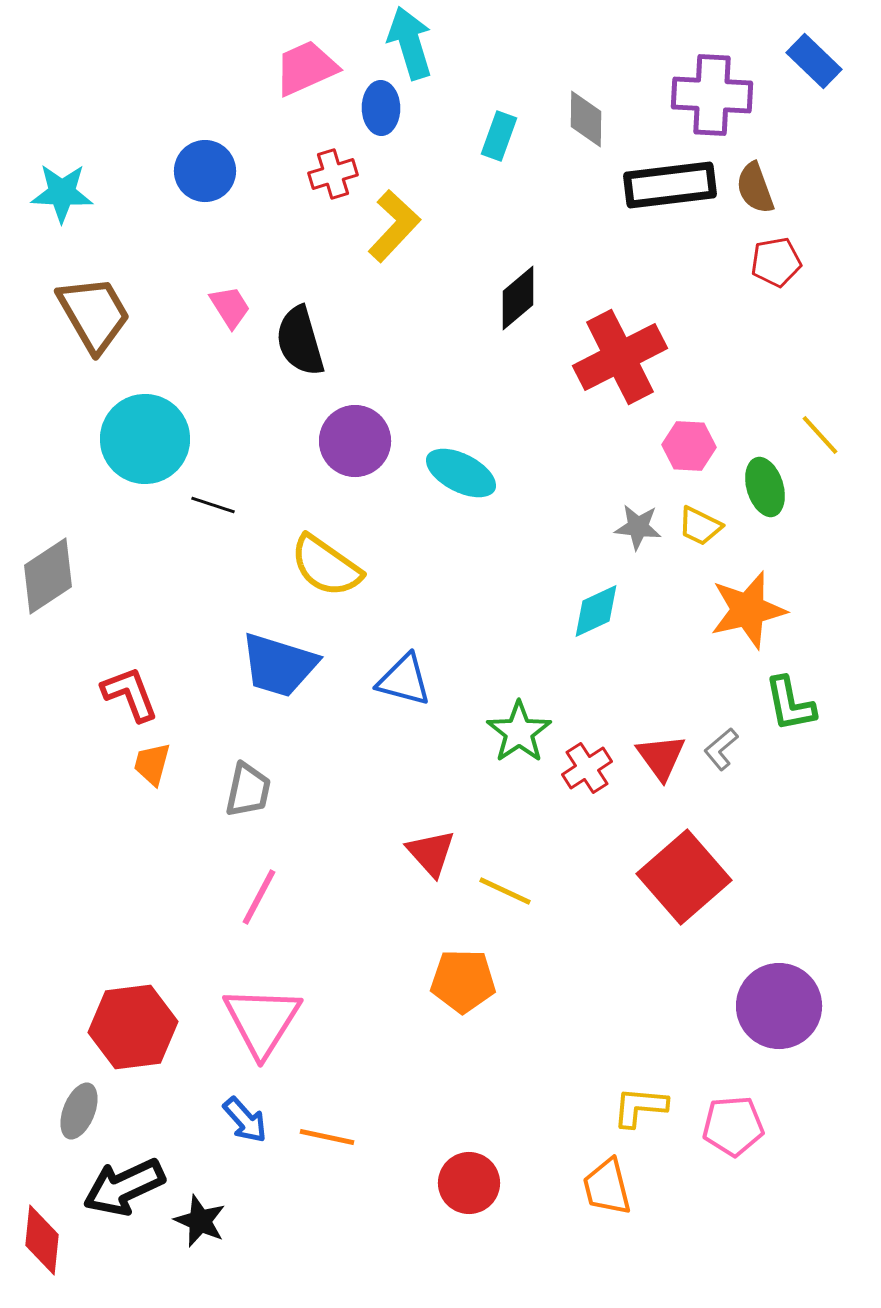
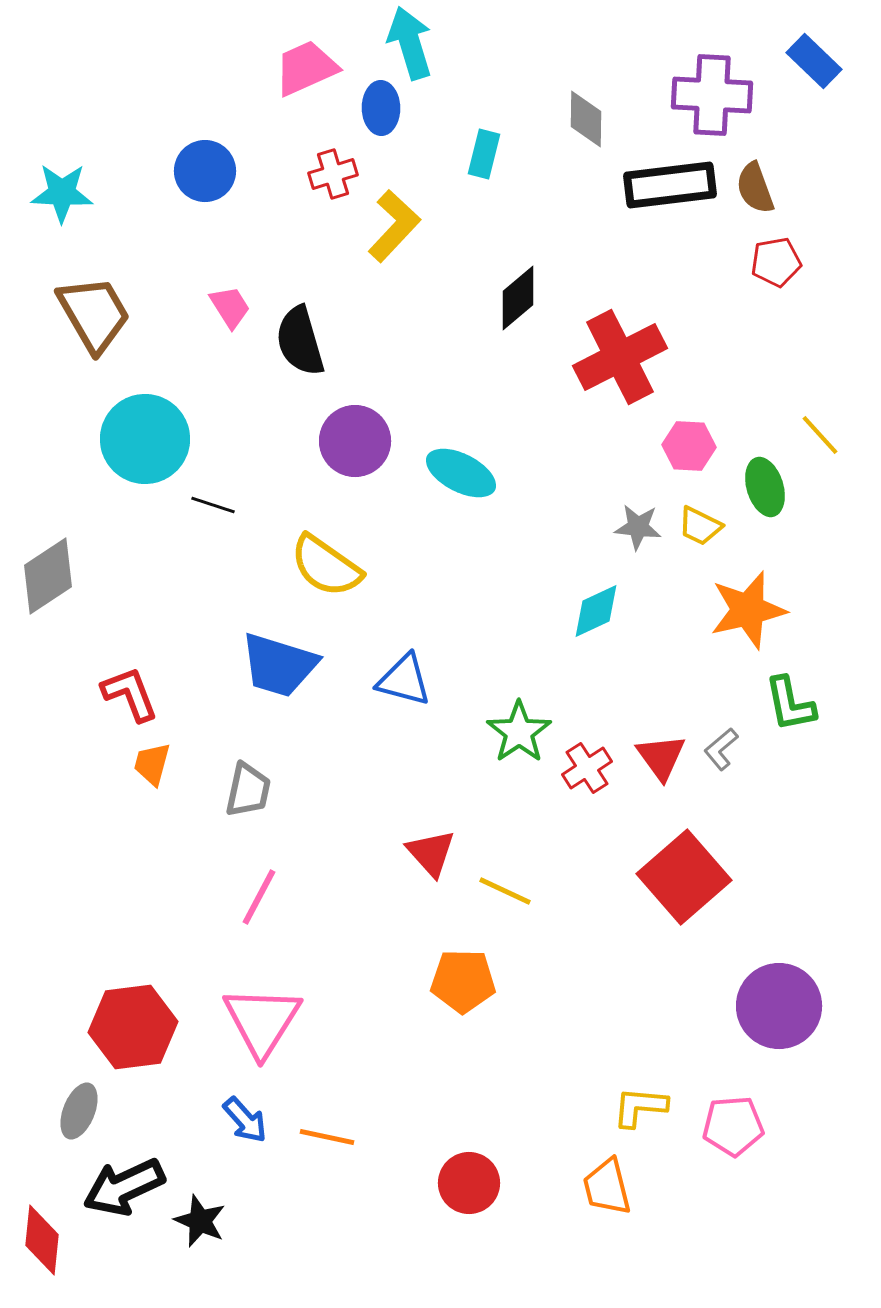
cyan rectangle at (499, 136): moved 15 px left, 18 px down; rotated 6 degrees counterclockwise
